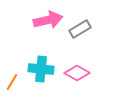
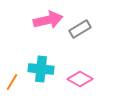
pink diamond: moved 3 px right, 6 px down
